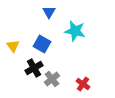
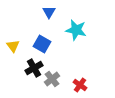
cyan star: moved 1 px right, 1 px up
red cross: moved 3 px left, 1 px down
